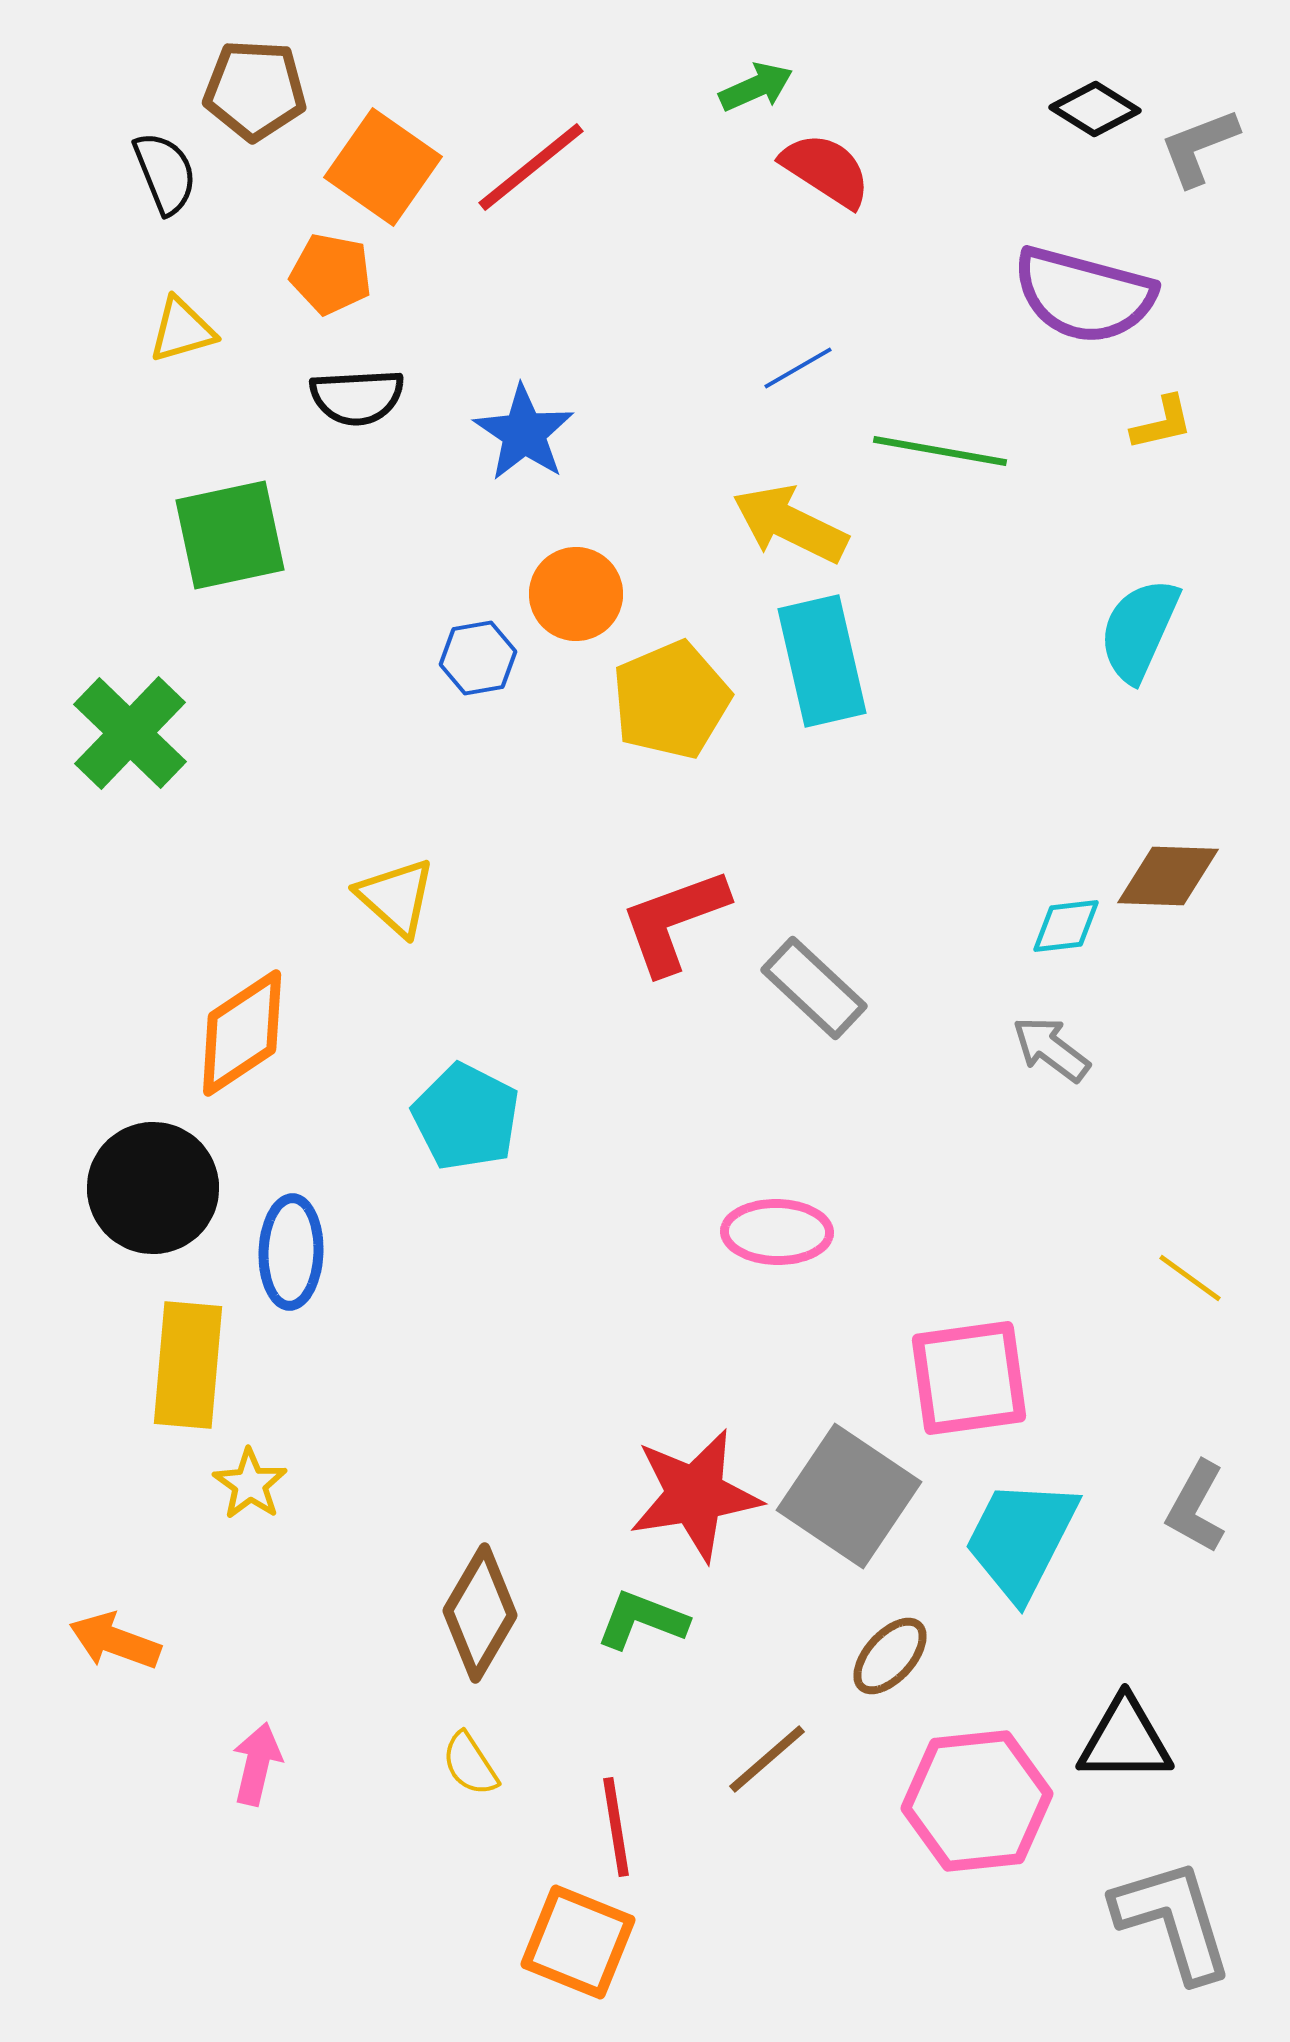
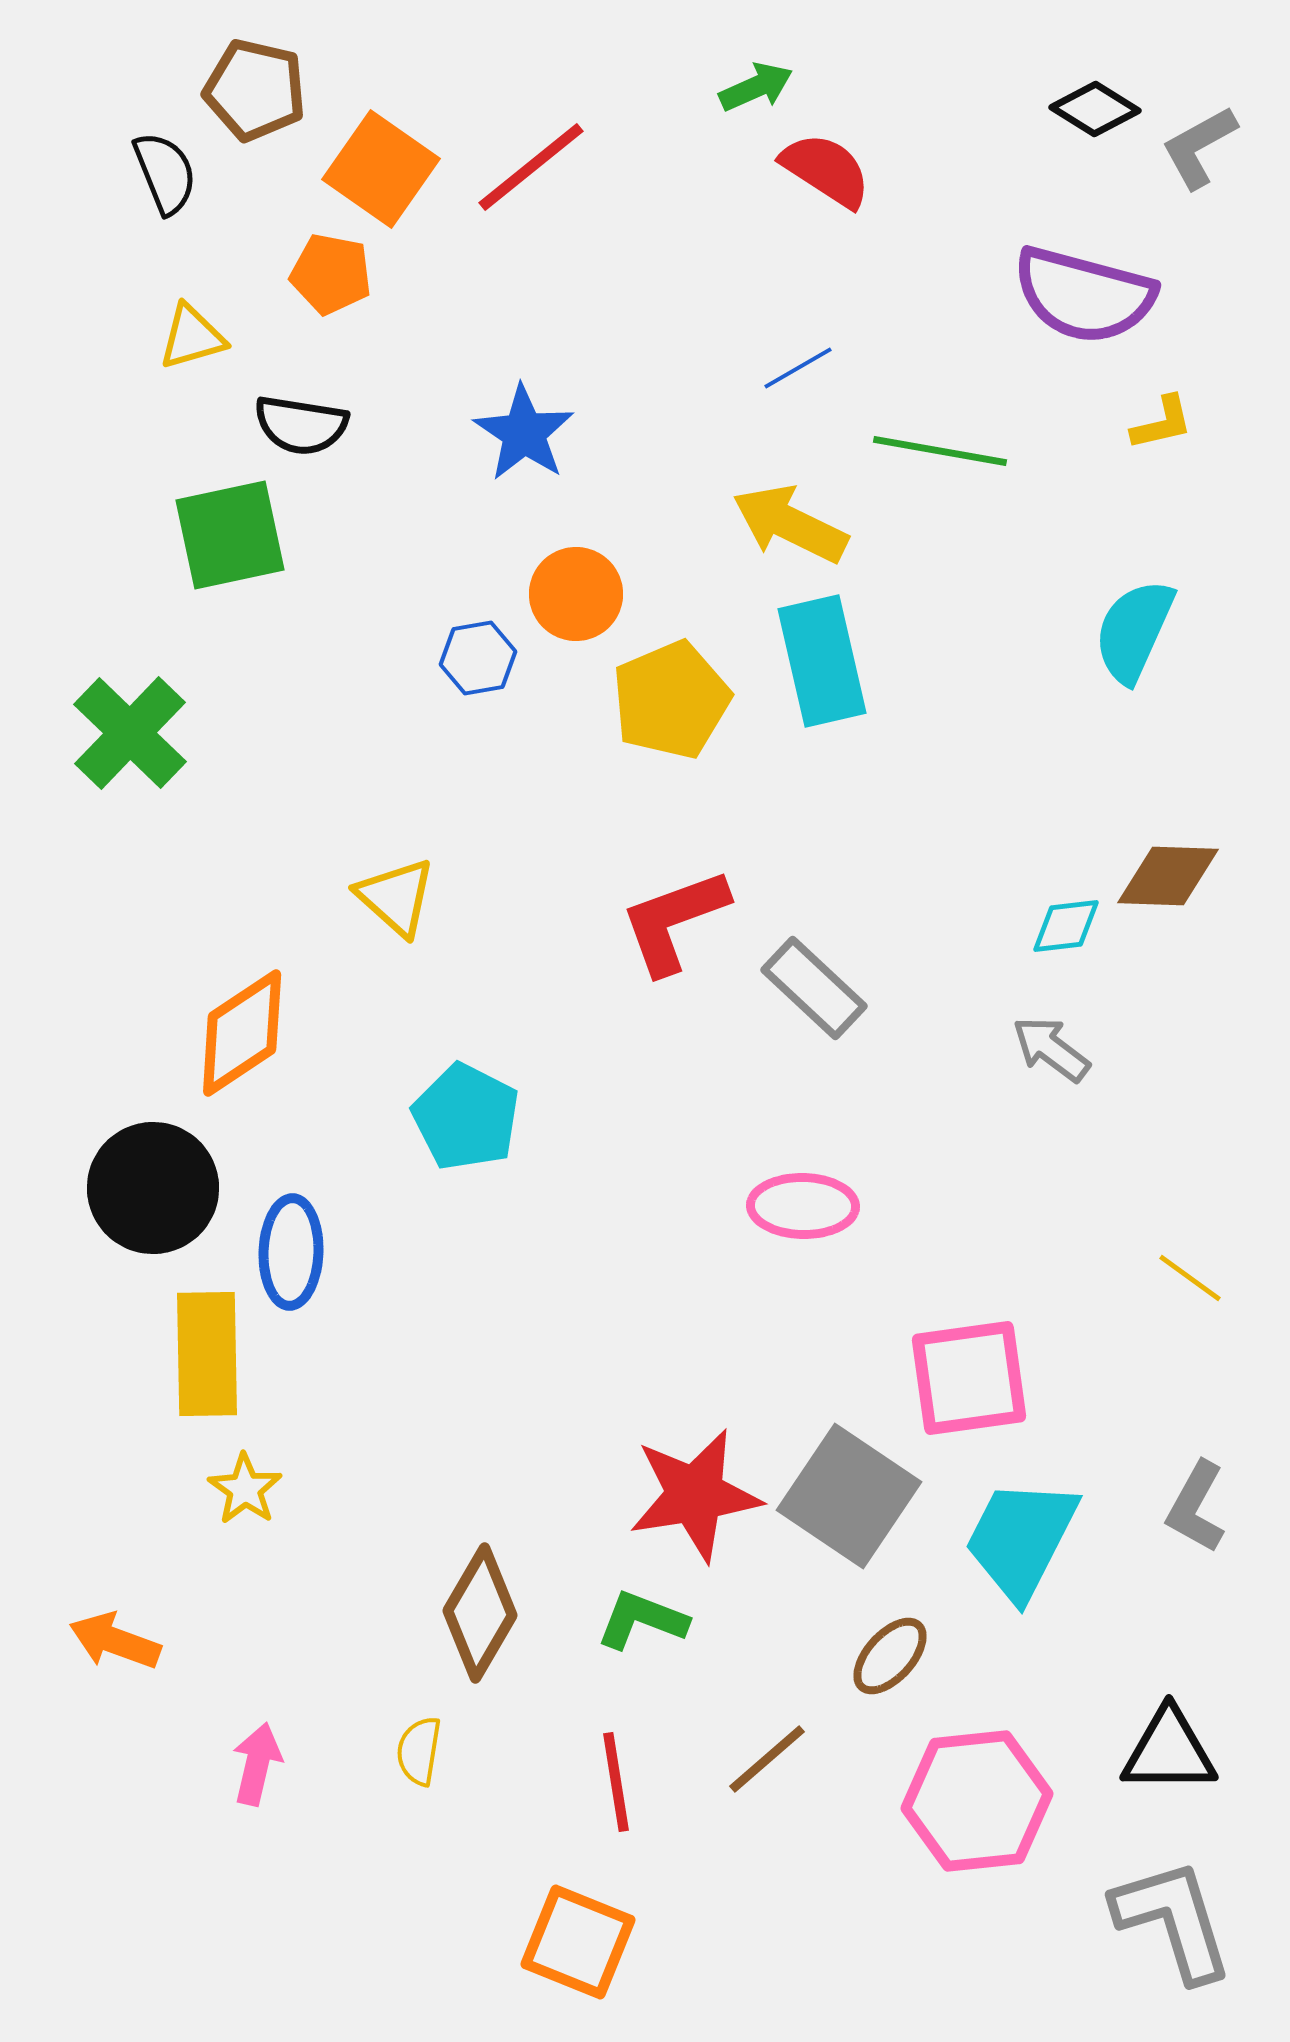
brown pentagon at (255, 90): rotated 10 degrees clockwise
gray L-shape at (1199, 147): rotated 8 degrees counterclockwise
orange square at (383, 167): moved 2 px left, 2 px down
yellow triangle at (182, 330): moved 10 px right, 7 px down
black semicircle at (357, 397): moved 56 px left, 28 px down; rotated 12 degrees clockwise
cyan semicircle at (1139, 630): moved 5 px left, 1 px down
pink ellipse at (777, 1232): moved 26 px right, 26 px up
yellow rectangle at (188, 1365): moved 19 px right, 11 px up; rotated 6 degrees counterclockwise
yellow star at (250, 1484): moved 5 px left, 5 px down
black triangle at (1125, 1740): moved 44 px right, 11 px down
yellow semicircle at (470, 1764): moved 51 px left, 13 px up; rotated 42 degrees clockwise
red line at (616, 1827): moved 45 px up
